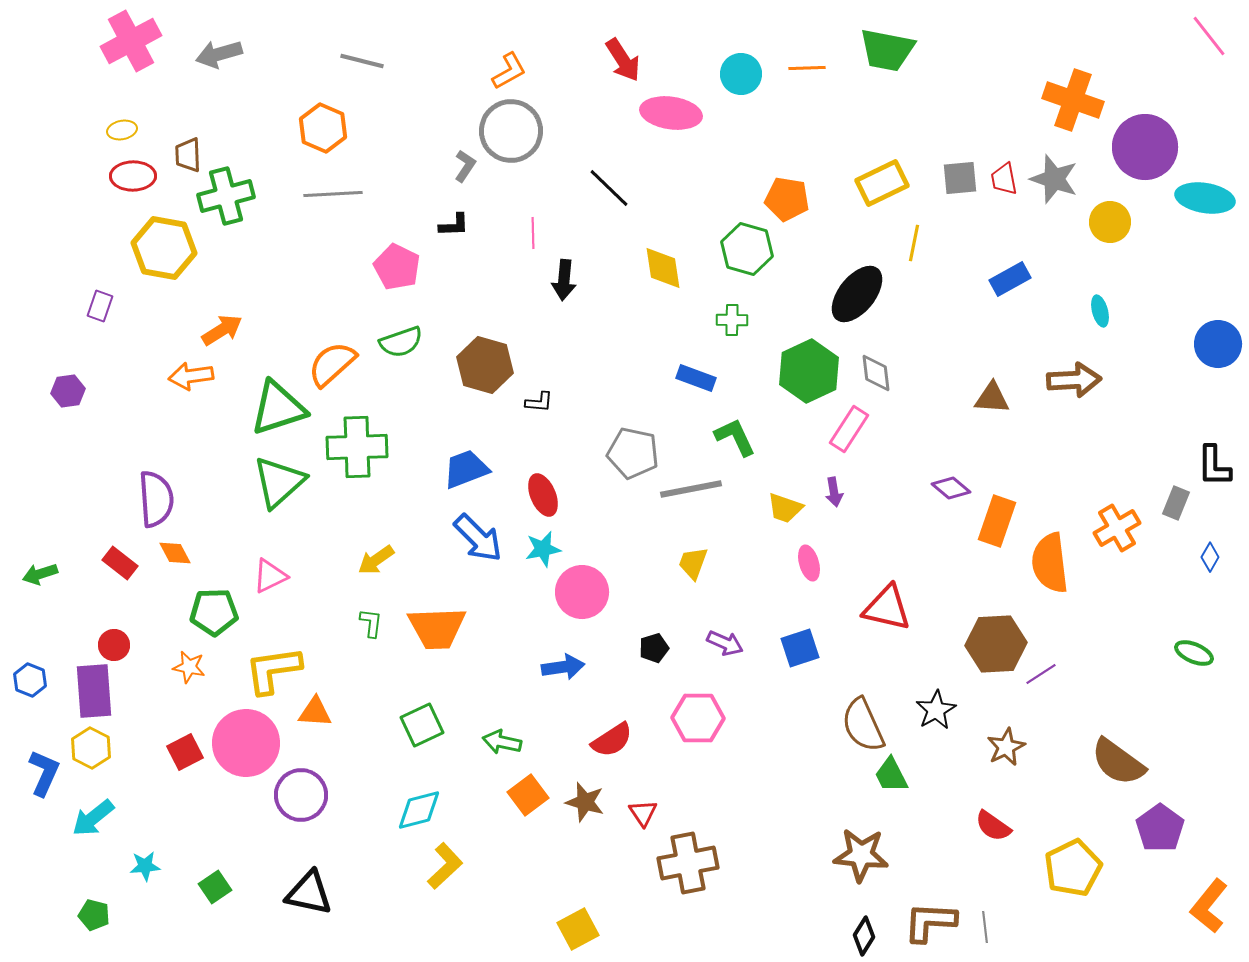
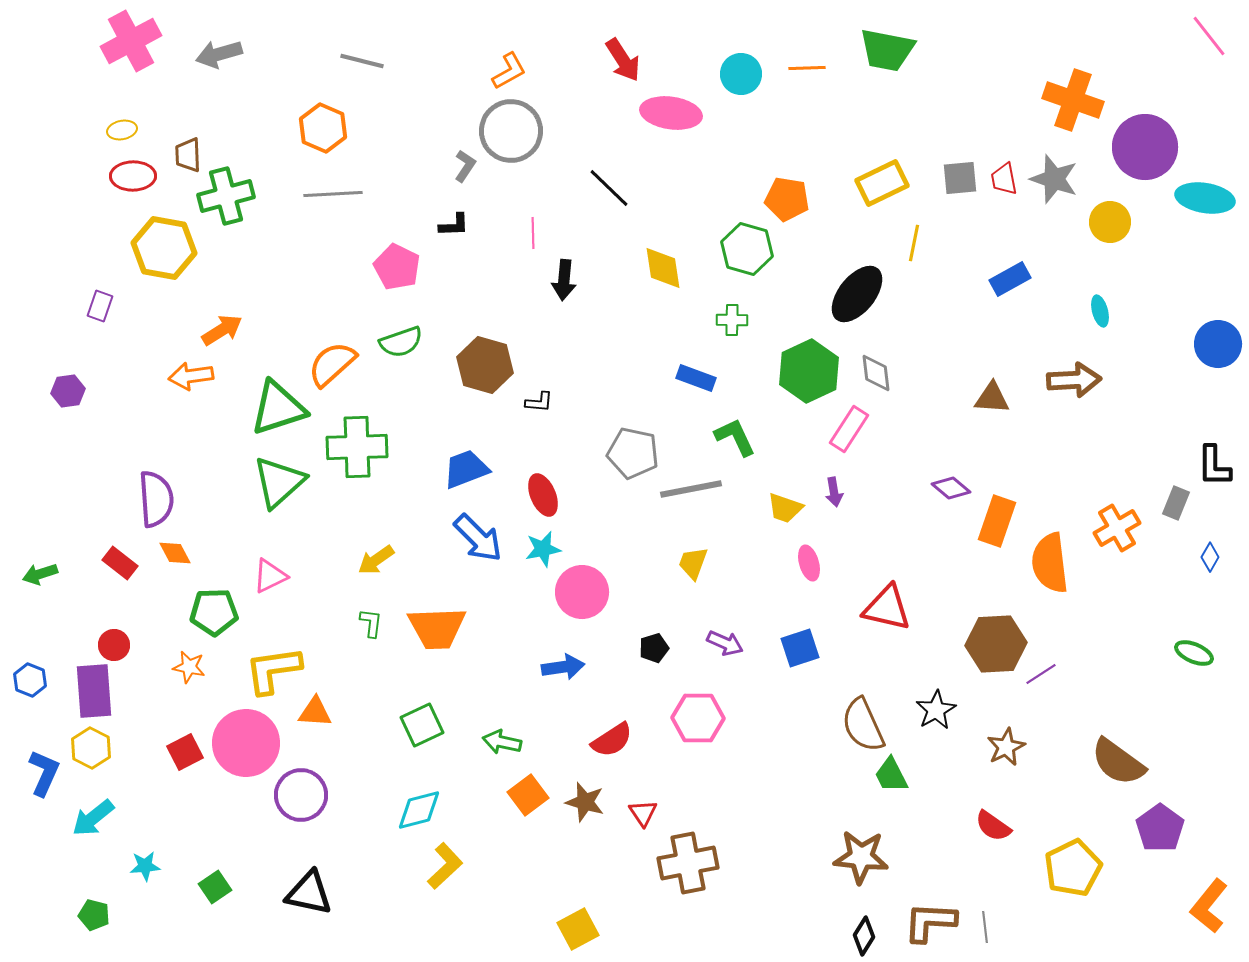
brown star at (861, 855): moved 2 px down
